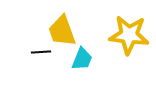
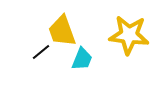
black line: rotated 36 degrees counterclockwise
